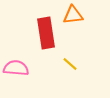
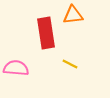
yellow line: rotated 14 degrees counterclockwise
